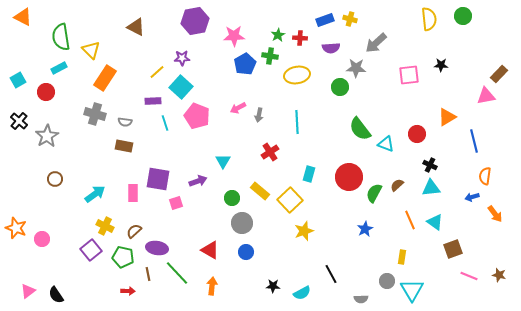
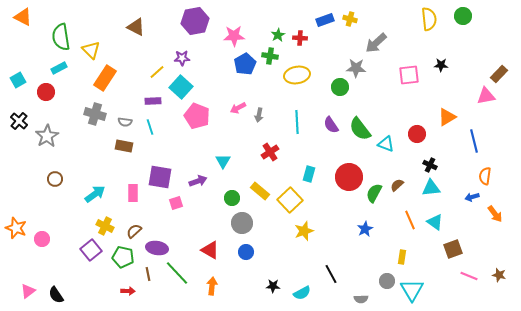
purple semicircle at (331, 48): moved 77 px down; rotated 60 degrees clockwise
cyan line at (165, 123): moved 15 px left, 4 px down
purple square at (158, 179): moved 2 px right, 2 px up
